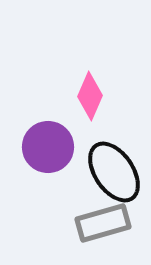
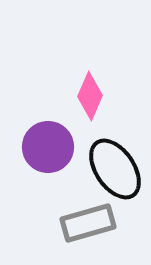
black ellipse: moved 1 px right, 3 px up
gray rectangle: moved 15 px left
